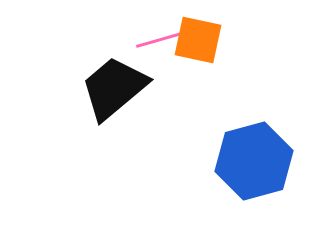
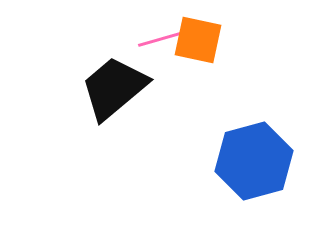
pink line: moved 2 px right, 1 px up
